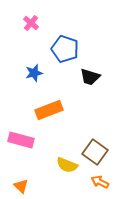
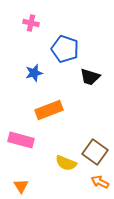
pink cross: rotated 28 degrees counterclockwise
yellow semicircle: moved 1 px left, 2 px up
orange triangle: rotated 14 degrees clockwise
